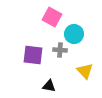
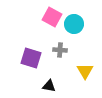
cyan circle: moved 10 px up
purple square: moved 2 px left, 3 px down; rotated 10 degrees clockwise
yellow triangle: rotated 12 degrees clockwise
